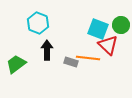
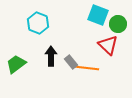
green circle: moved 3 px left, 1 px up
cyan square: moved 14 px up
black arrow: moved 4 px right, 6 px down
orange line: moved 1 px left, 10 px down
gray rectangle: rotated 32 degrees clockwise
